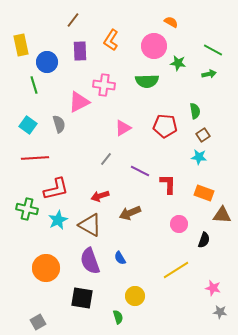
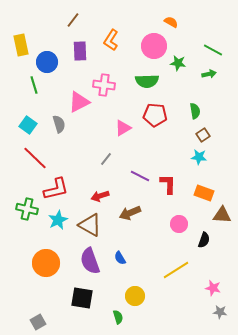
red pentagon at (165, 126): moved 10 px left, 11 px up
red line at (35, 158): rotated 48 degrees clockwise
purple line at (140, 171): moved 5 px down
orange circle at (46, 268): moved 5 px up
